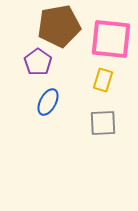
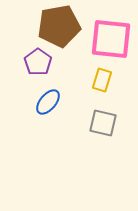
yellow rectangle: moved 1 px left
blue ellipse: rotated 12 degrees clockwise
gray square: rotated 16 degrees clockwise
